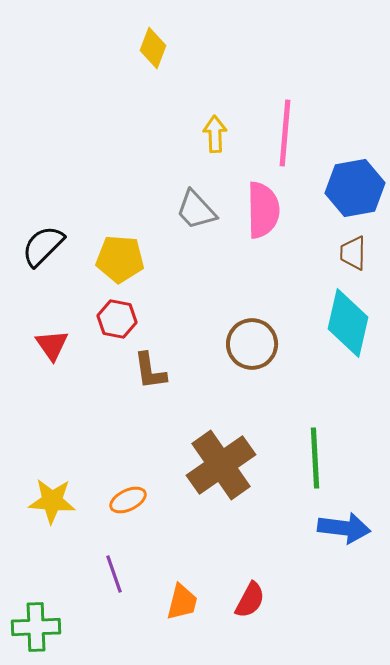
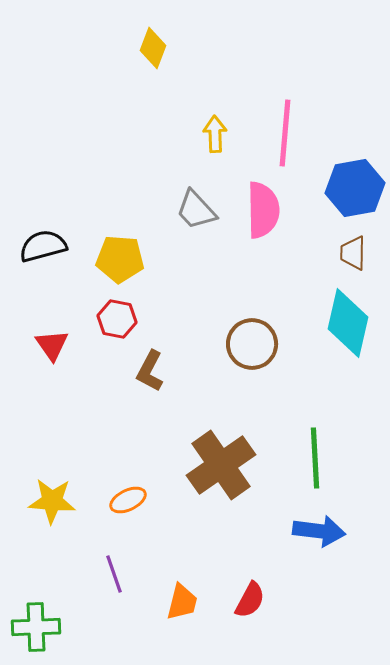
black semicircle: rotated 30 degrees clockwise
brown L-shape: rotated 36 degrees clockwise
blue arrow: moved 25 px left, 3 px down
